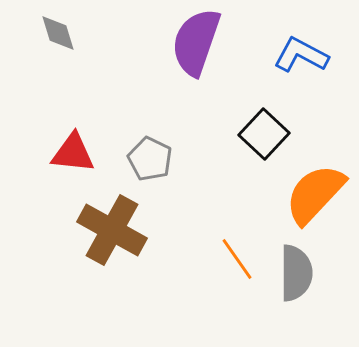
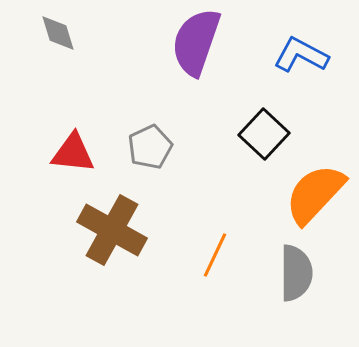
gray pentagon: moved 12 px up; rotated 21 degrees clockwise
orange line: moved 22 px left, 4 px up; rotated 60 degrees clockwise
